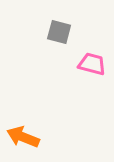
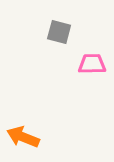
pink trapezoid: rotated 16 degrees counterclockwise
